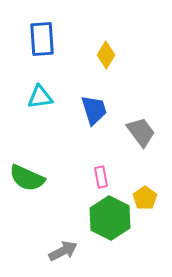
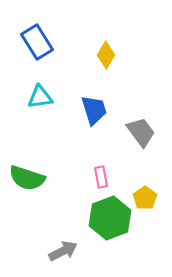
blue rectangle: moved 5 px left, 3 px down; rotated 28 degrees counterclockwise
green semicircle: rotated 6 degrees counterclockwise
green hexagon: rotated 12 degrees clockwise
